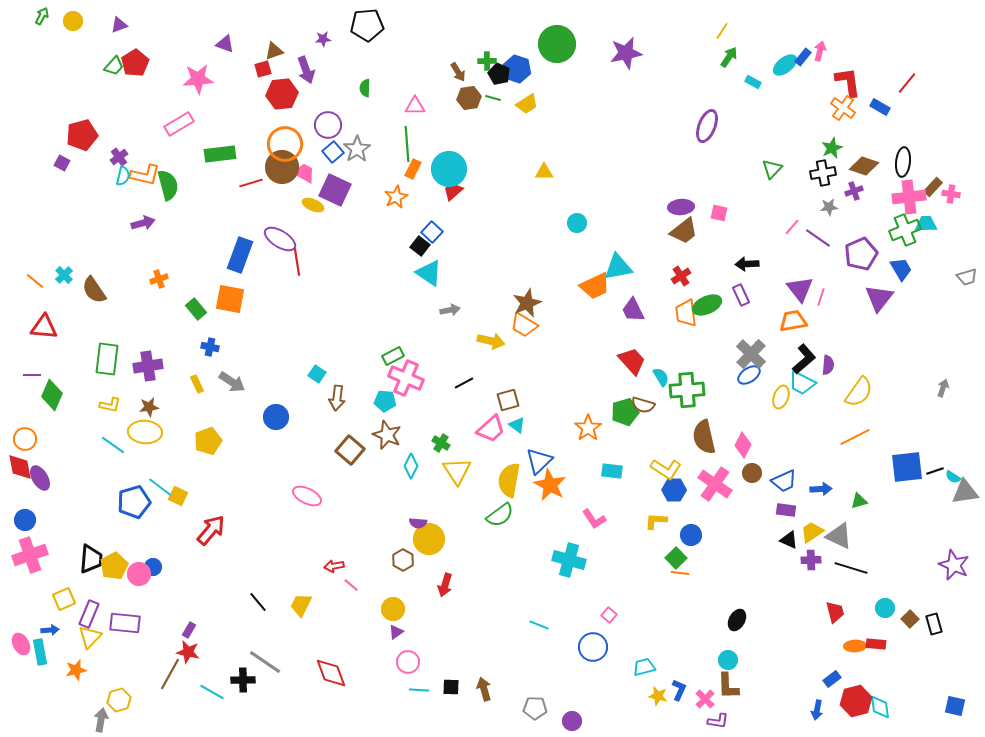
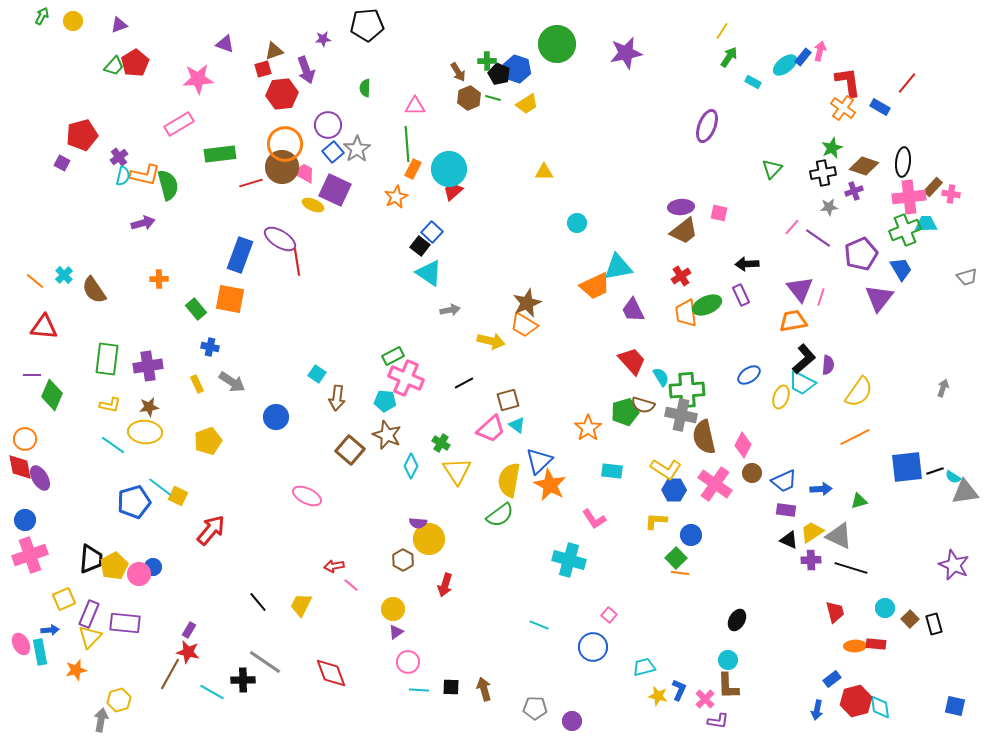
brown hexagon at (469, 98): rotated 15 degrees counterclockwise
orange cross at (159, 279): rotated 18 degrees clockwise
gray cross at (751, 354): moved 70 px left, 61 px down; rotated 32 degrees counterclockwise
